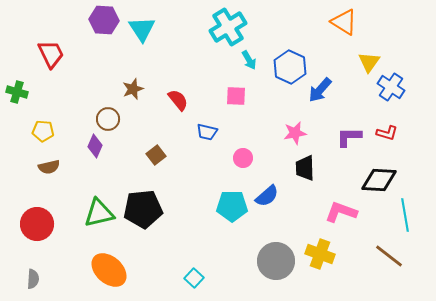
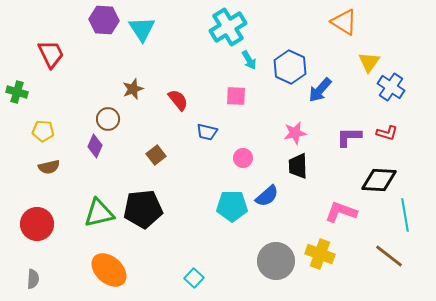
black trapezoid: moved 7 px left, 2 px up
